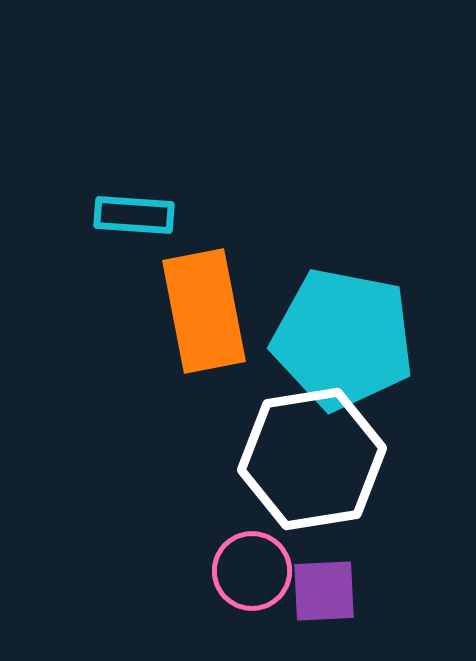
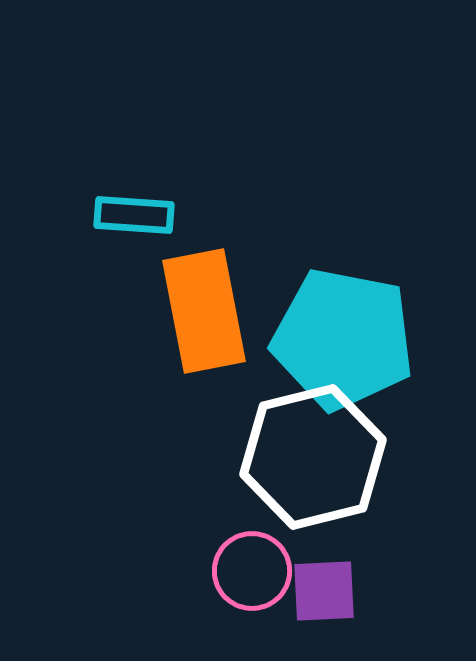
white hexagon: moved 1 px right, 2 px up; rotated 5 degrees counterclockwise
